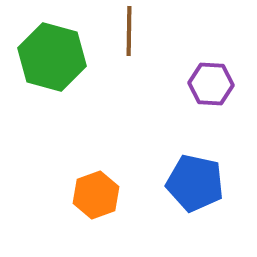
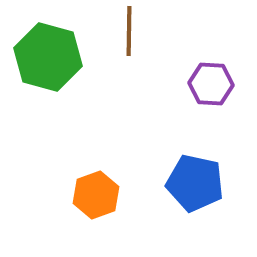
green hexagon: moved 4 px left
